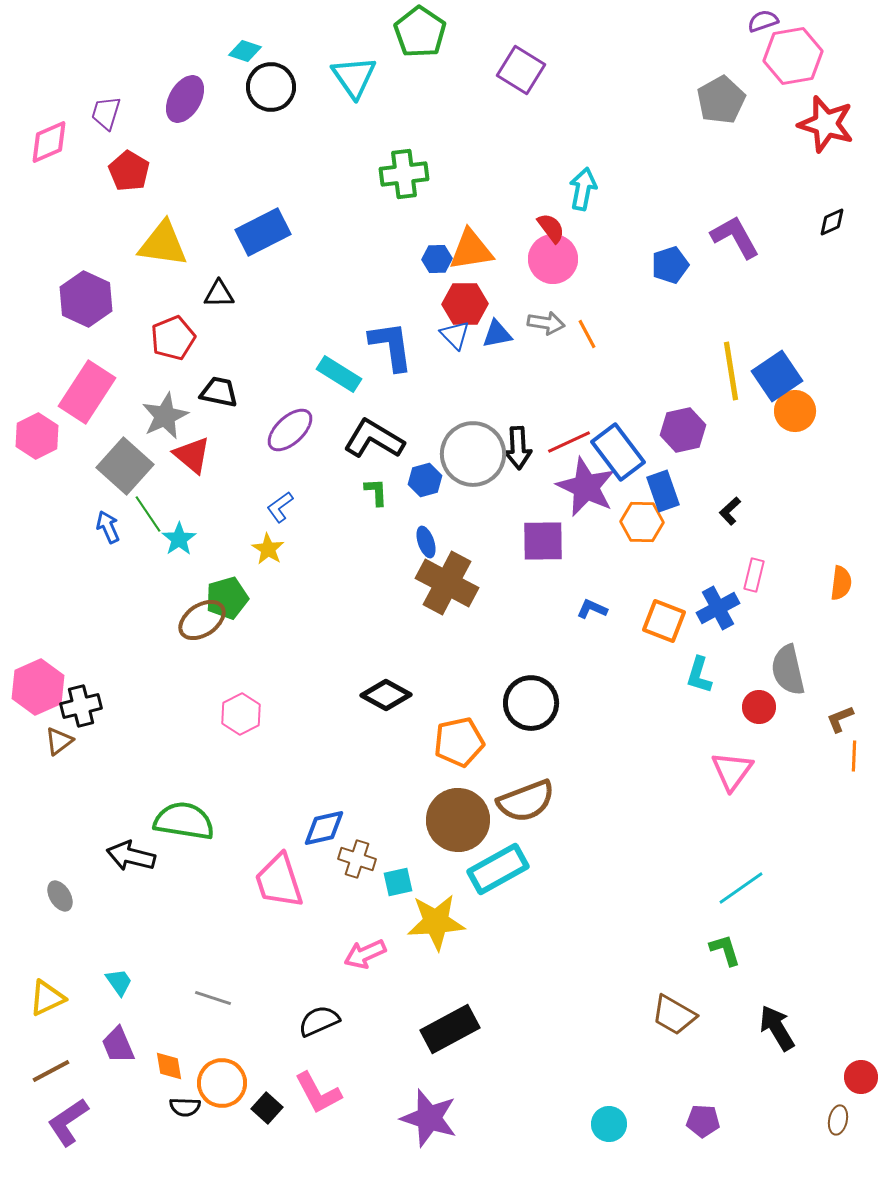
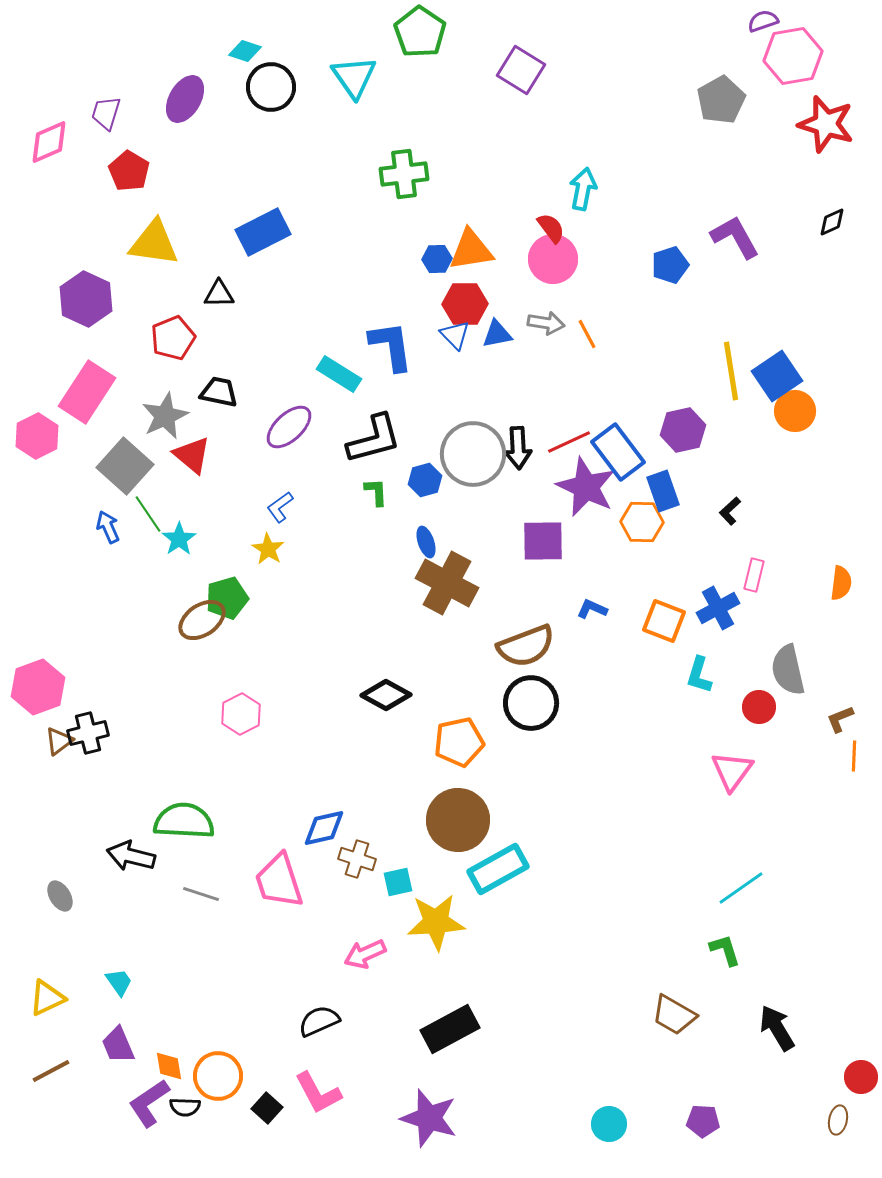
yellow triangle at (163, 244): moved 9 px left, 1 px up
purple ellipse at (290, 430): moved 1 px left, 3 px up
black L-shape at (374, 439): rotated 134 degrees clockwise
pink hexagon at (38, 687): rotated 4 degrees clockwise
black cross at (81, 706): moved 7 px right, 27 px down
brown semicircle at (526, 801): moved 155 px up
green semicircle at (184, 821): rotated 6 degrees counterclockwise
gray line at (213, 998): moved 12 px left, 104 px up
orange circle at (222, 1083): moved 4 px left, 7 px up
purple L-shape at (68, 1122): moved 81 px right, 19 px up
